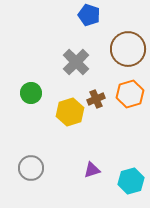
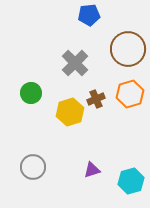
blue pentagon: rotated 25 degrees counterclockwise
gray cross: moved 1 px left, 1 px down
gray circle: moved 2 px right, 1 px up
